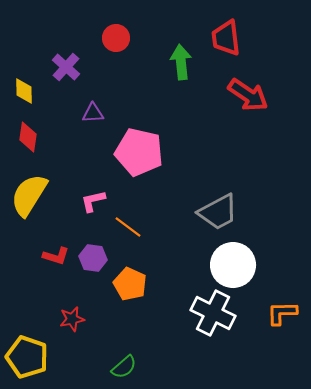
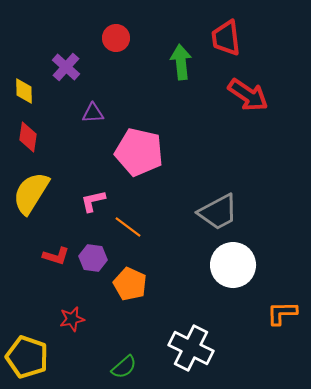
yellow semicircle: moved 2 px right, 2 px up
white cross: moved 22 px left, 35 px down
